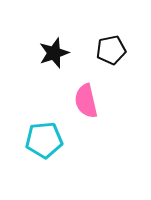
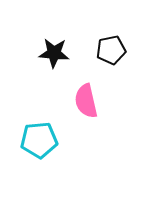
black star: rotated 24 degrees clockwise
cyan pentagon: moved 5 px left
